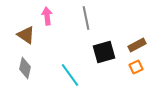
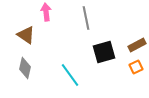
pink arrow: moved 1 px left, 4 px up
